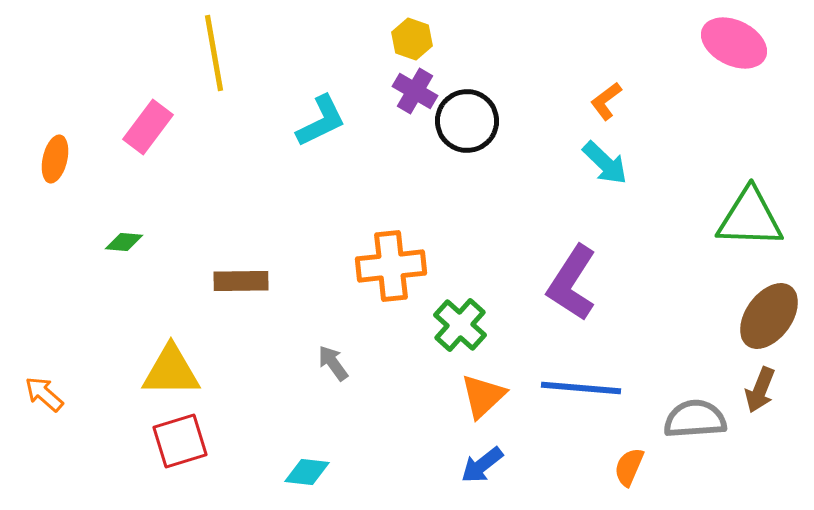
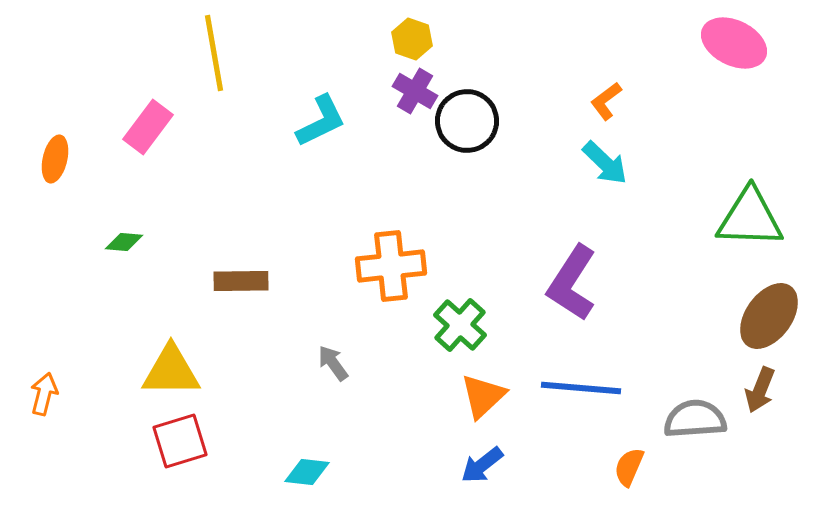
orange arrow: rotated 63 degrees clockwise
